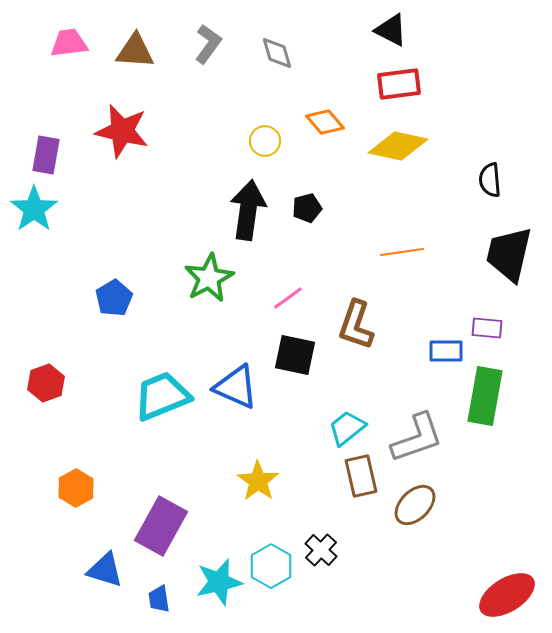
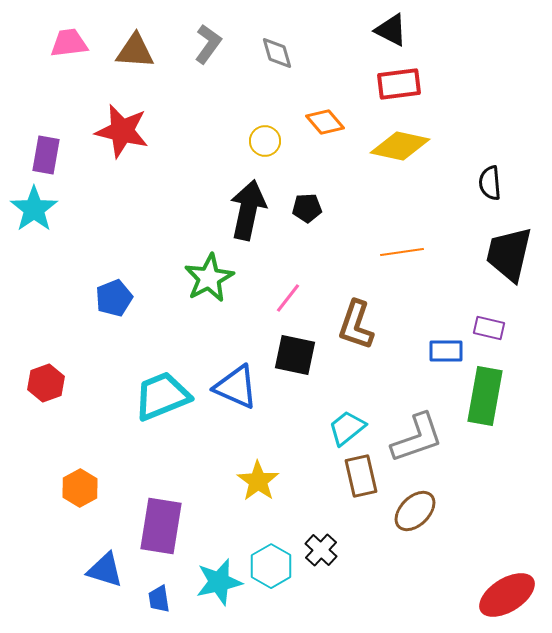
yellow diamond at (398, 146): moved 2 px right
black semicircle at (490, 180): moved 3 px down
black pentagon at (307, 208): rotated 12 degrees clockwise
black arrow at (248, 210): rotated 4 degrees clockwise
blue pentagon at (114, 298): rotated 9 degrees clockwise
pink line at (288, 298): rotated 16 degrees counterclockwise
purple rectangle at (487, 328): moved 2 px right; rotated 8 degrees clockwise
orange hexagon at (76, 488): moved 4 px right
brown ellipse at (415, 505): moved 6 px down
purple rectangle at (161, 526): rotated 20 degrees counterclockwise
